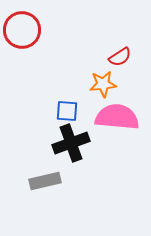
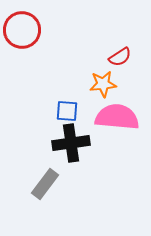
black cross: rotated 12 degrees clockwise
gray rectangle: moved 3 px down; rotated 40 degrees counterclockwise
